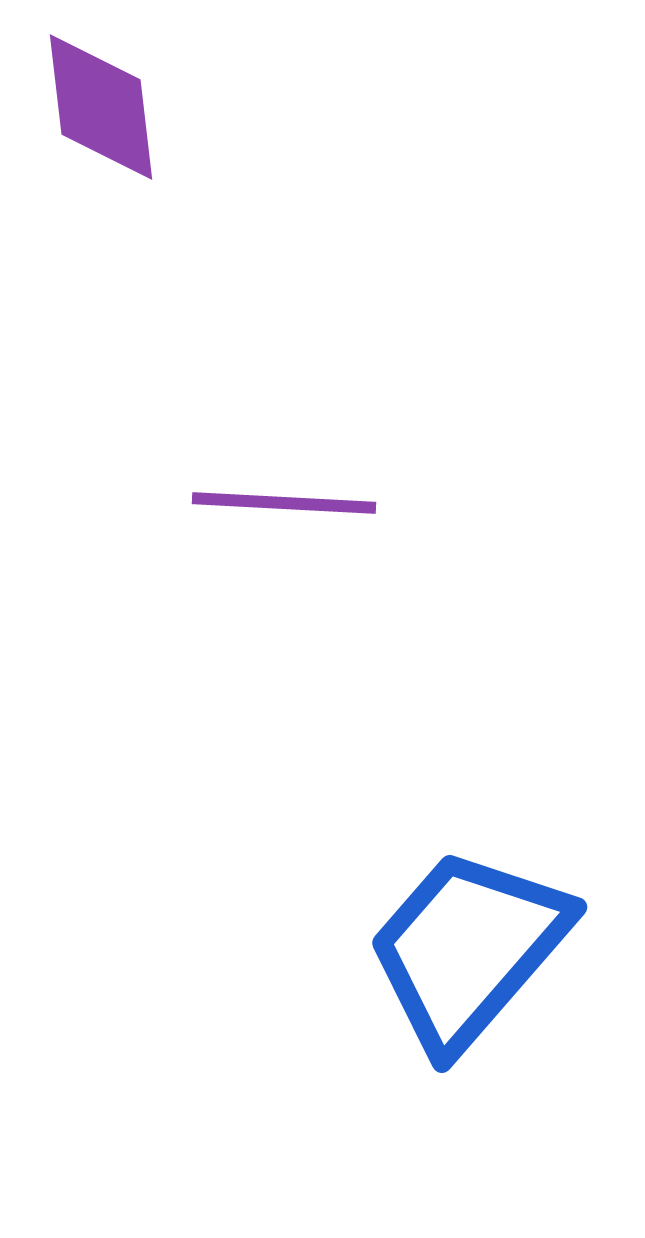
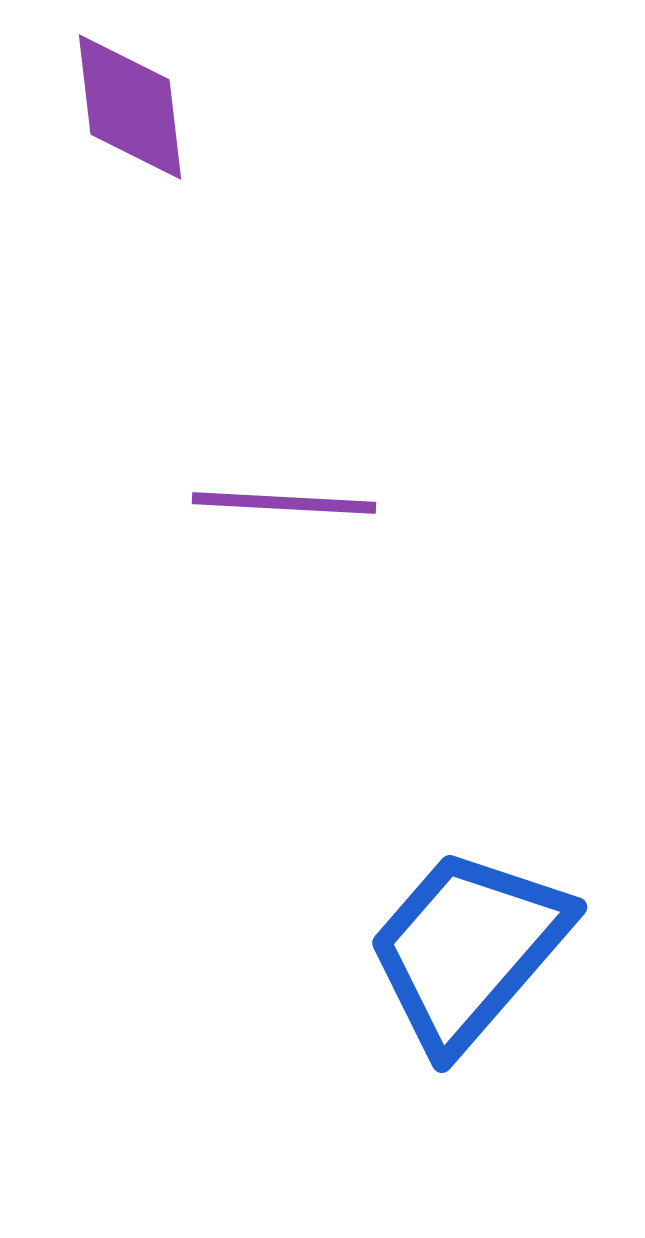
purple diamond: moved 29 px right
